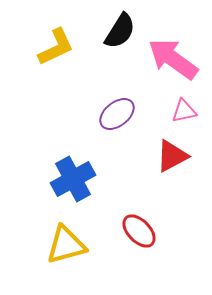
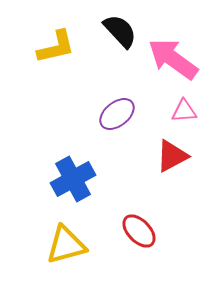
black semicircle: rotated 75 degrees counterclockwise
yellow L-shape: rotated 12 degrees clockwise
pink triangle: rotated 8 degrees clockwise
